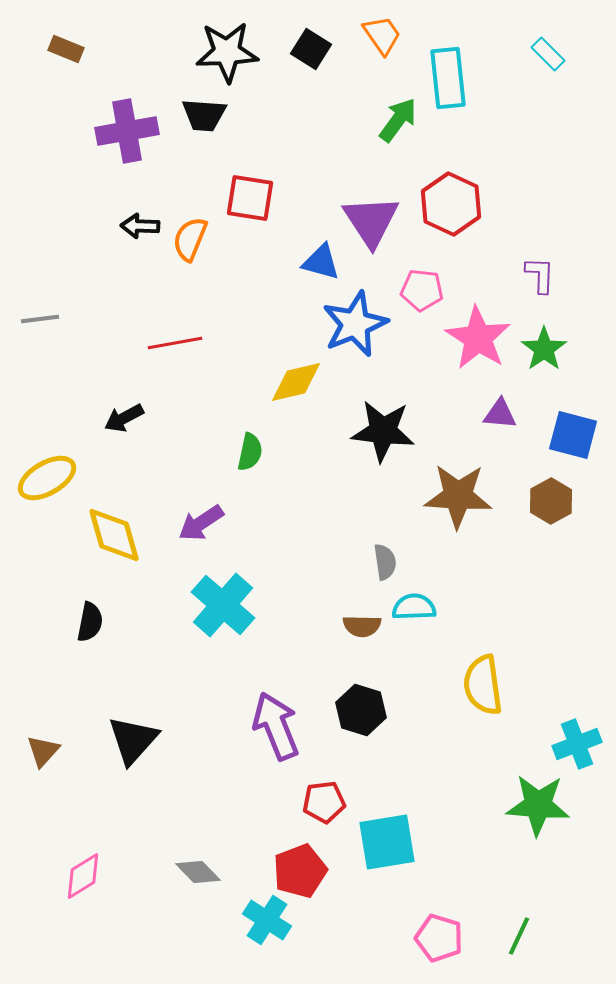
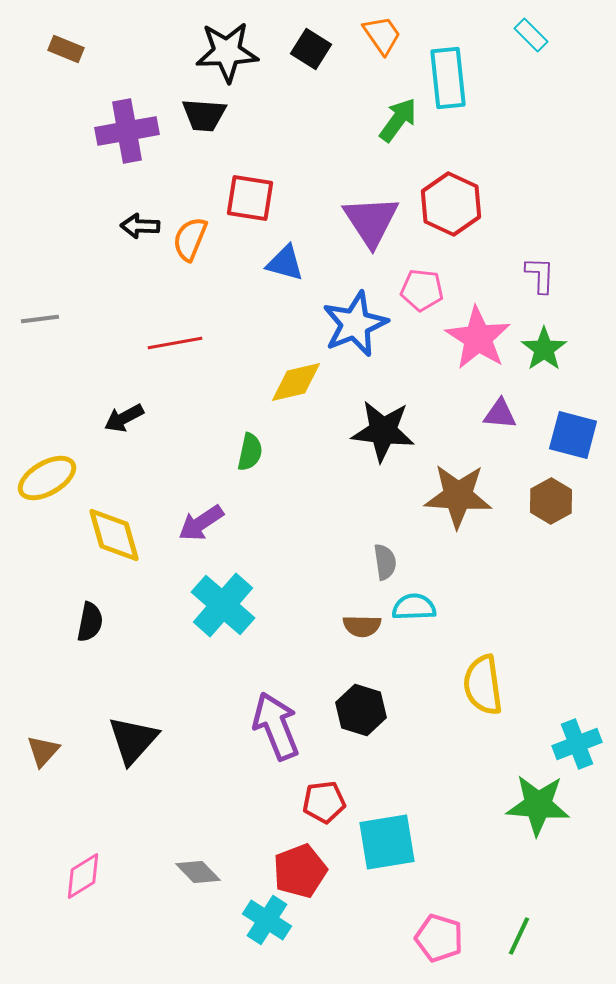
cyan rectangle at (548, 54): moved 17 px left, 19 px up
blue triangle at (321, 262): moved 36 px left, 1 px down
